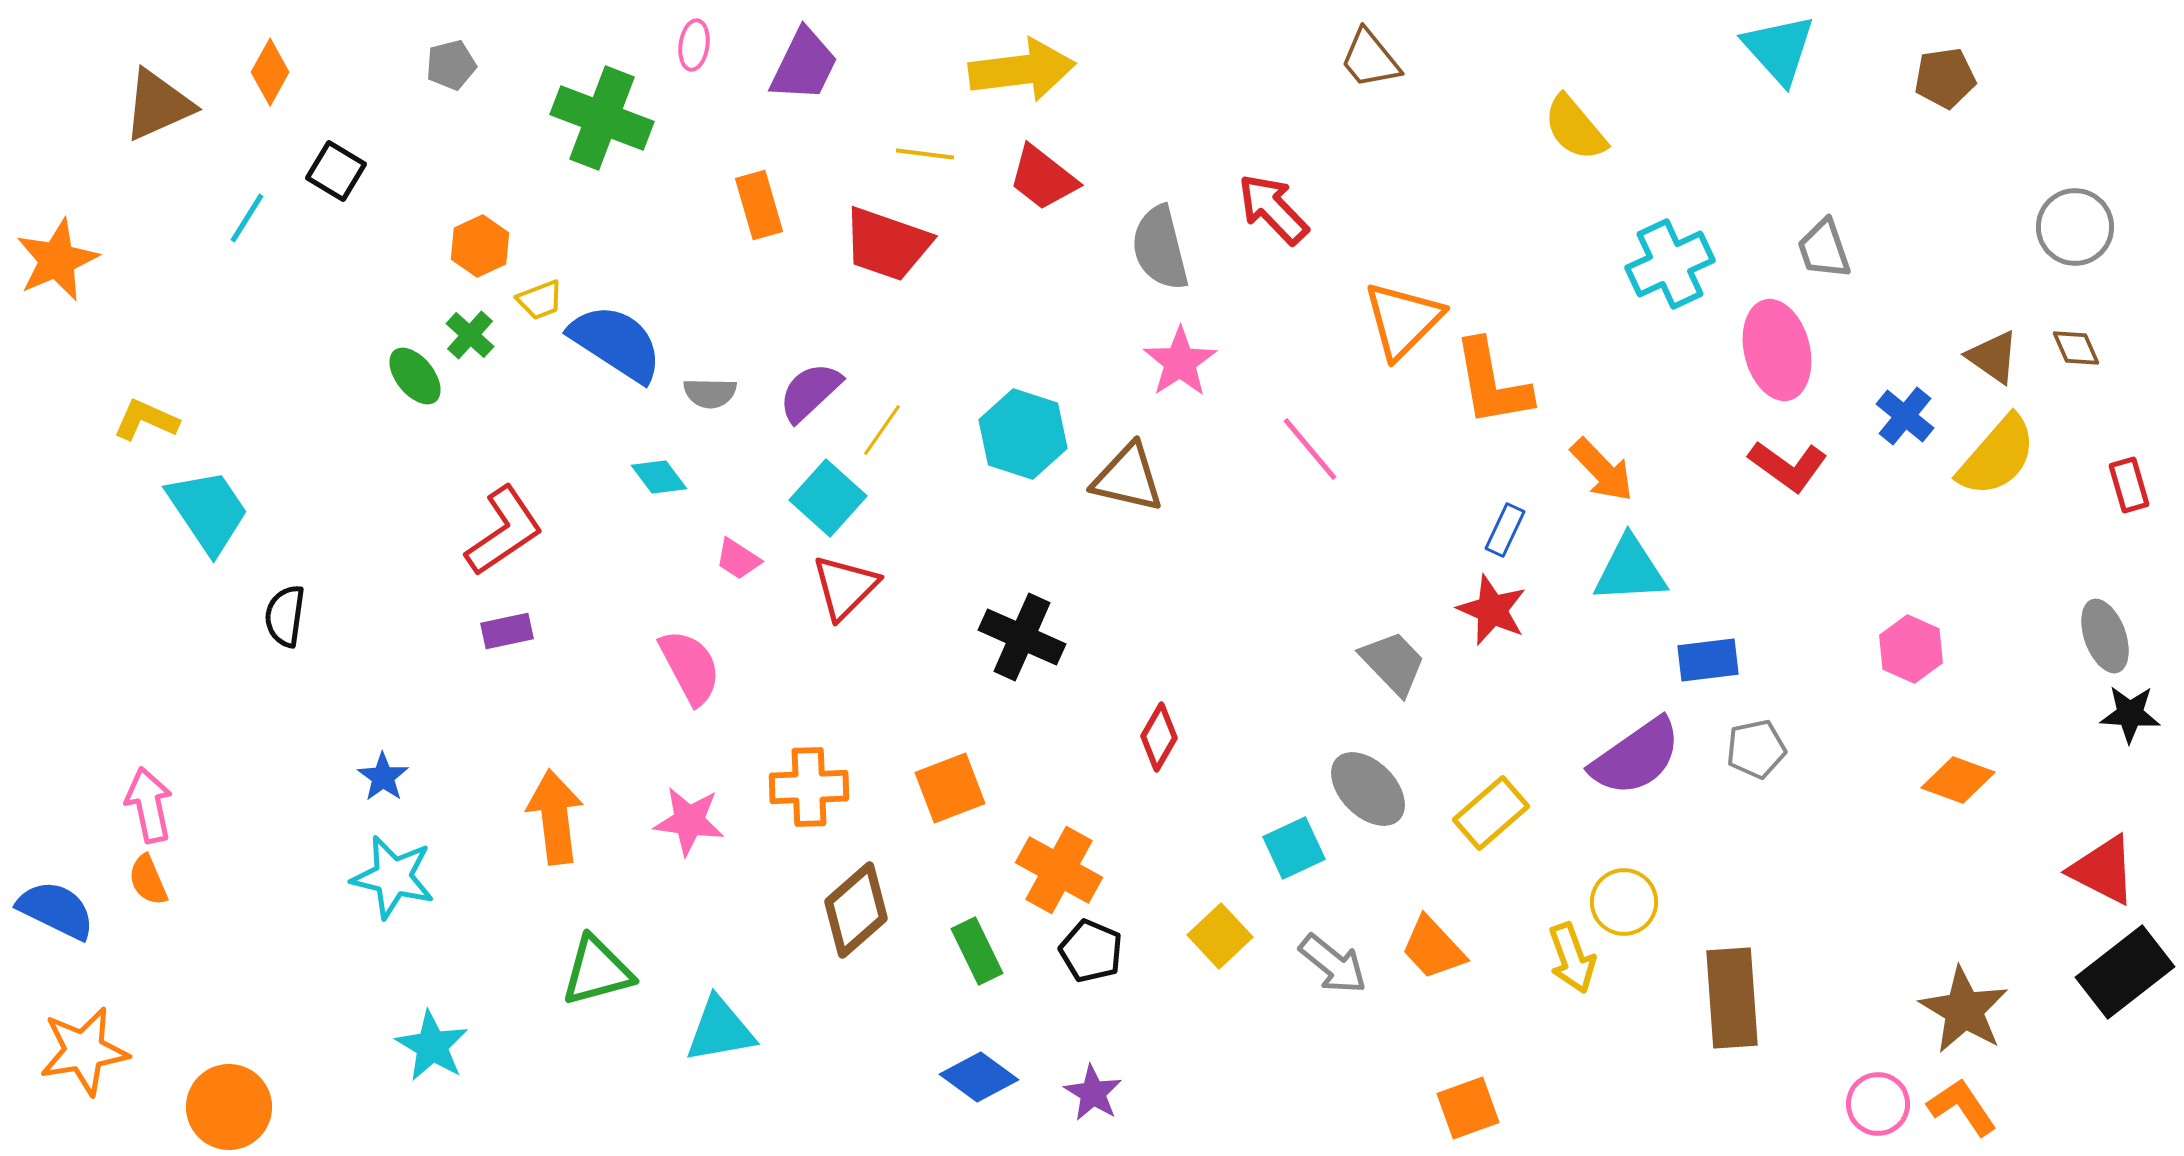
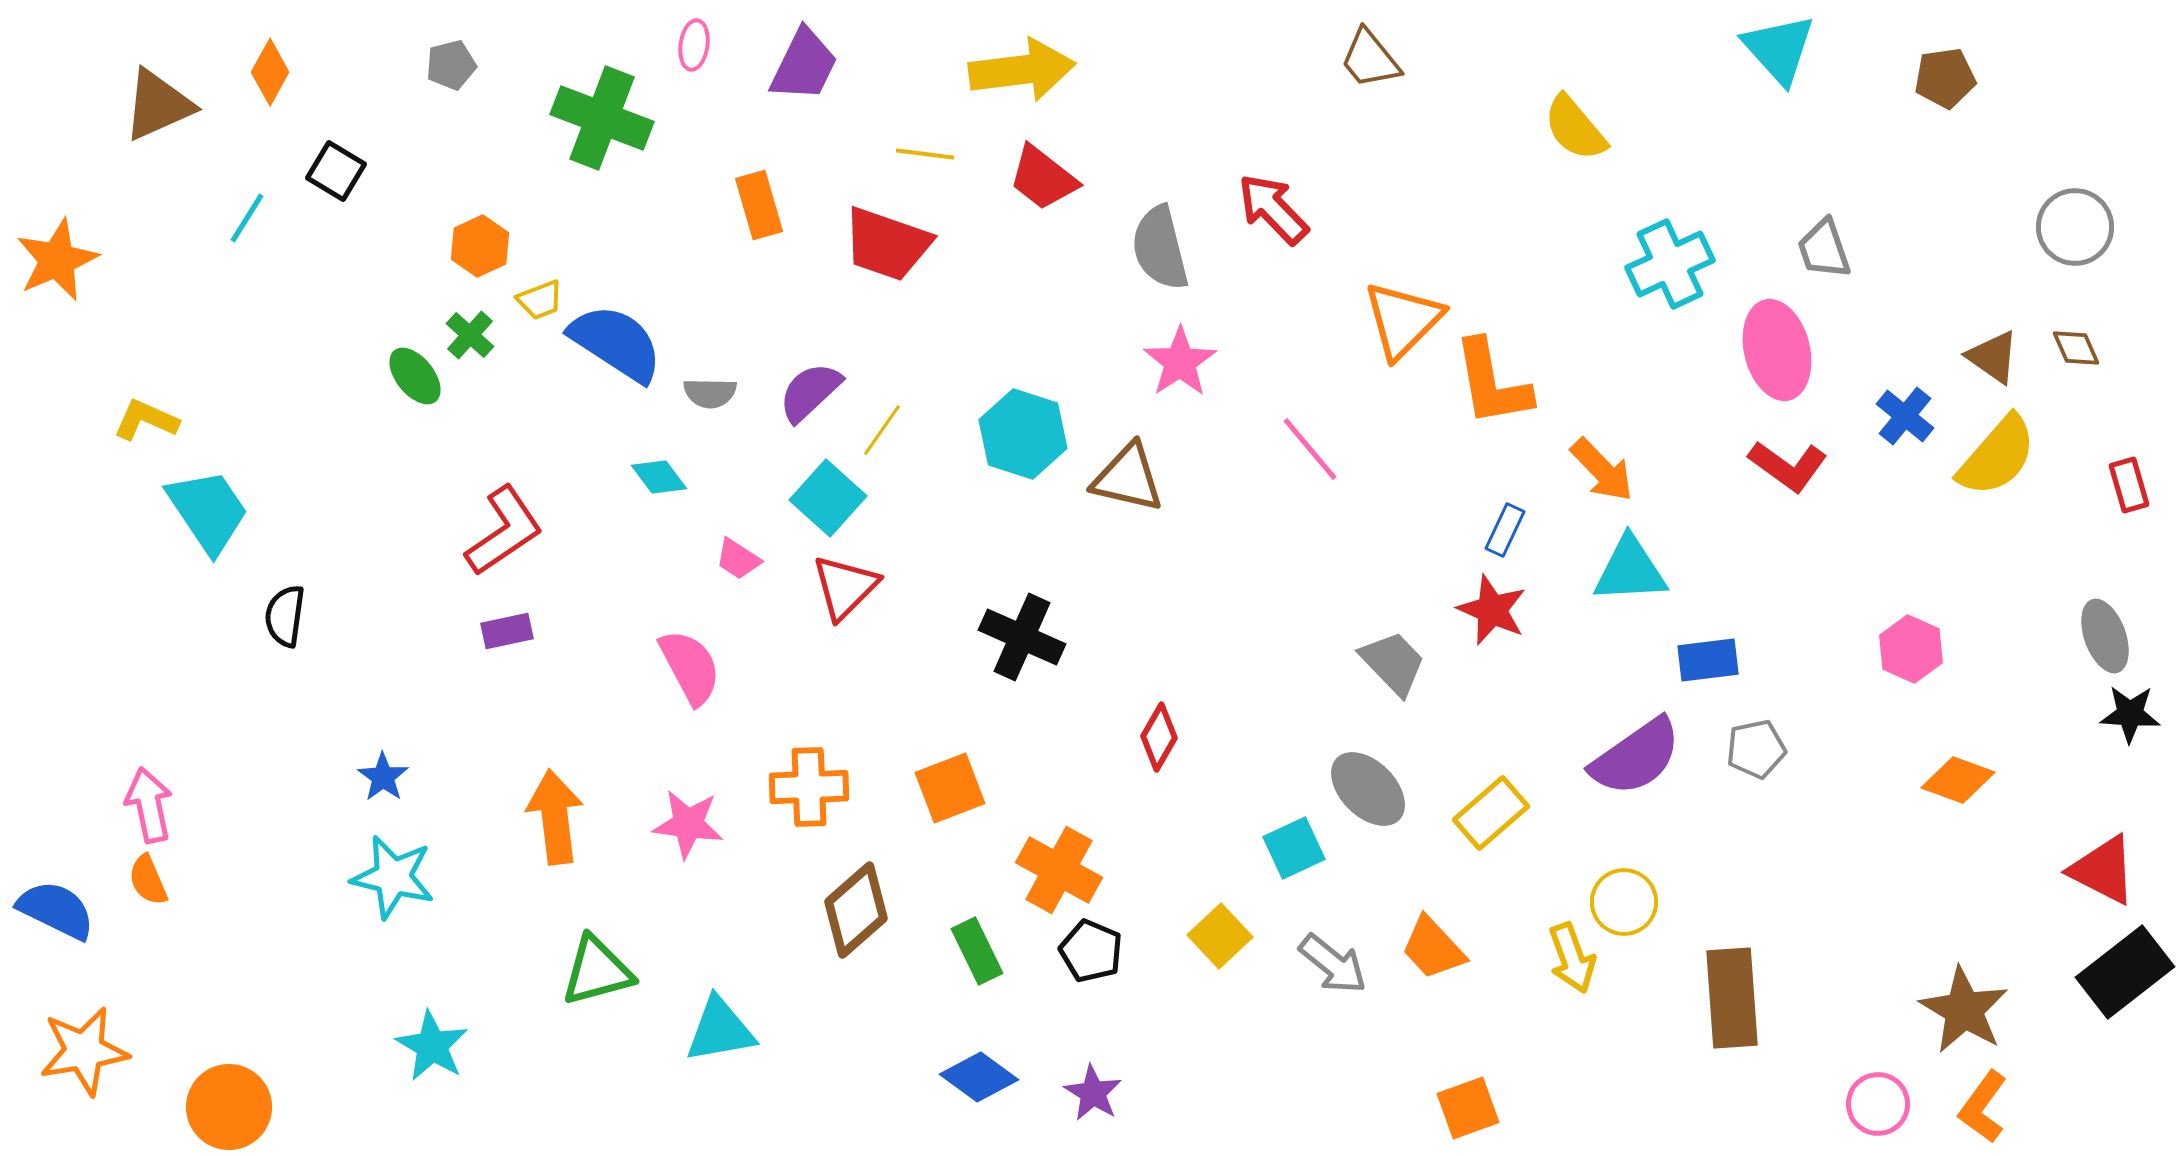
pink star at (689, 821): moved 1 px left, 3 px down
orange L-shape at (1962, 1107): moved 21 px right; rotated 110 degrees counterclockwise
